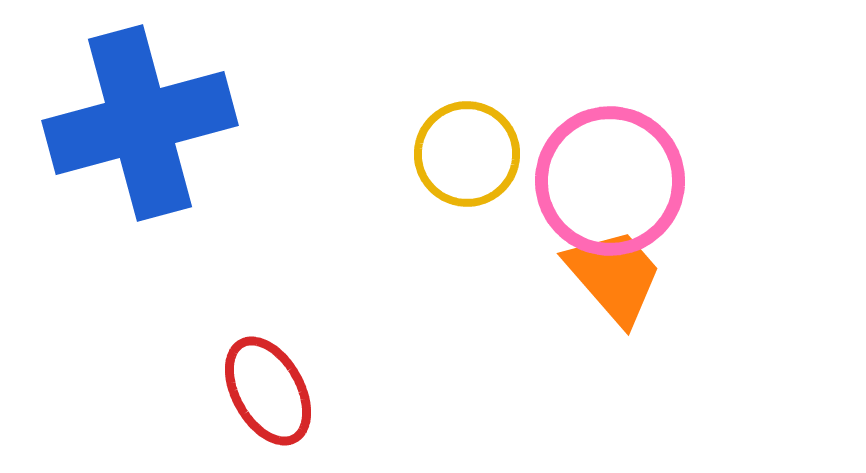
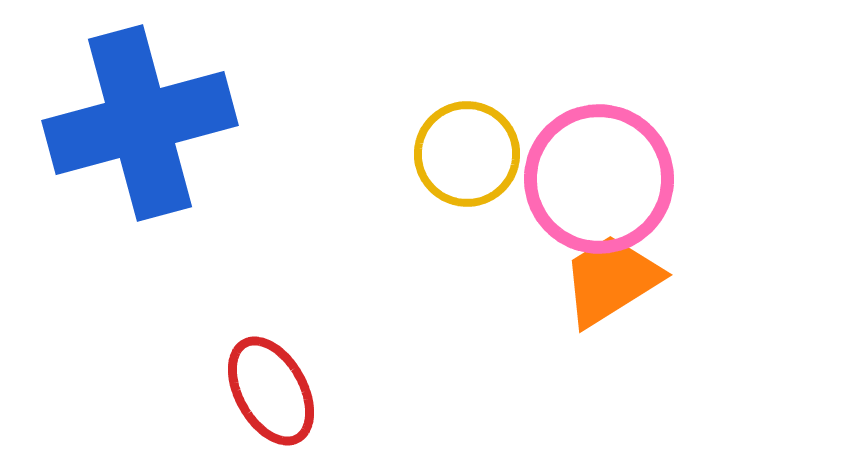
pink circle: moved 11 px left, 2 px up
orange trapezoid: moved 3 px left, 4 px down; rotated 81 degrees counterclockwise
red ellipse: moved 3 px right
